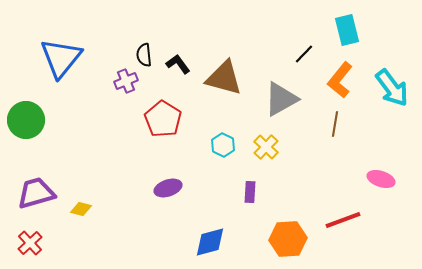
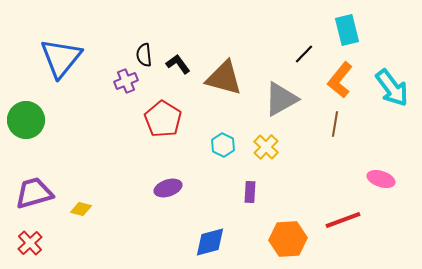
purple trapezoid: moved 2 px left
